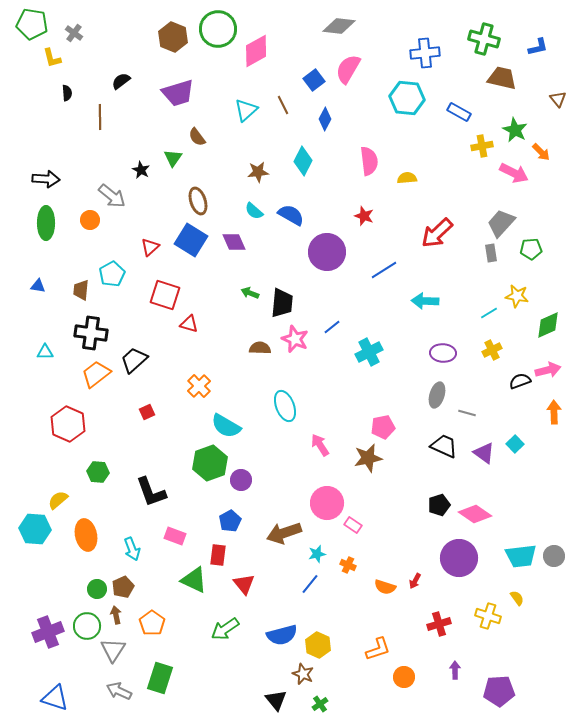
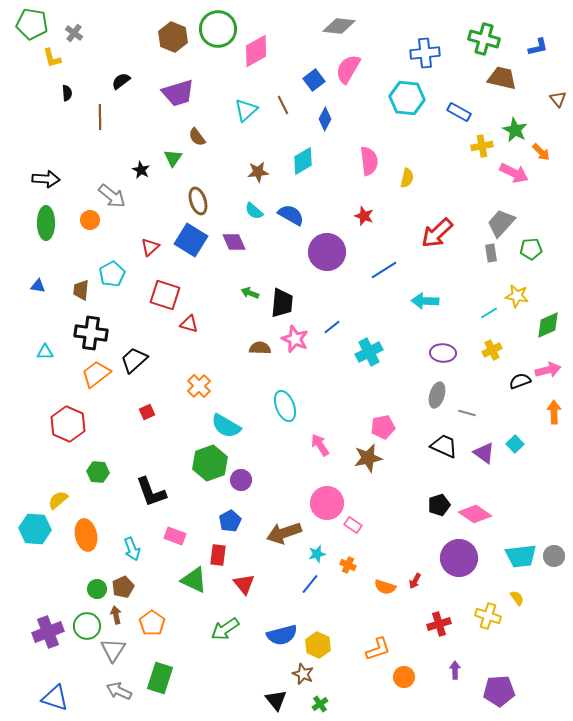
cyan diamond at (303, 161): rotated 32 degrees clockwise
yellow semicircle at (407, 178): rotated 108 degrees clockwise
